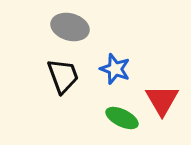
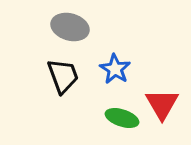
blue star: rotated 12 degrees clockwise
red triangle: moved 4 px down
green ellipse: rotated 8 degrees counterclockwise
